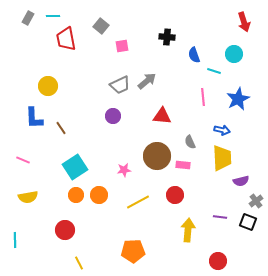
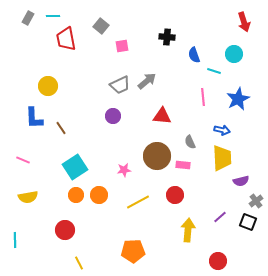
purple line at (220, 217): rotated 48 degrees counterclockwise
